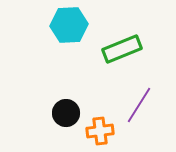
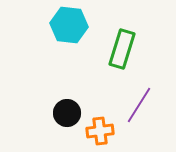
cyan hexagon: rotated 9 degrees clockwise
green rectangle: rotated 51 degrees counterclockwise
black circle: moved 1 px right
